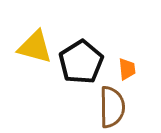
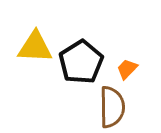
yellow triangle: rotated 12 degrees counterclockwise
orange trapezoid: rotated 130 degrees counterclockwise
